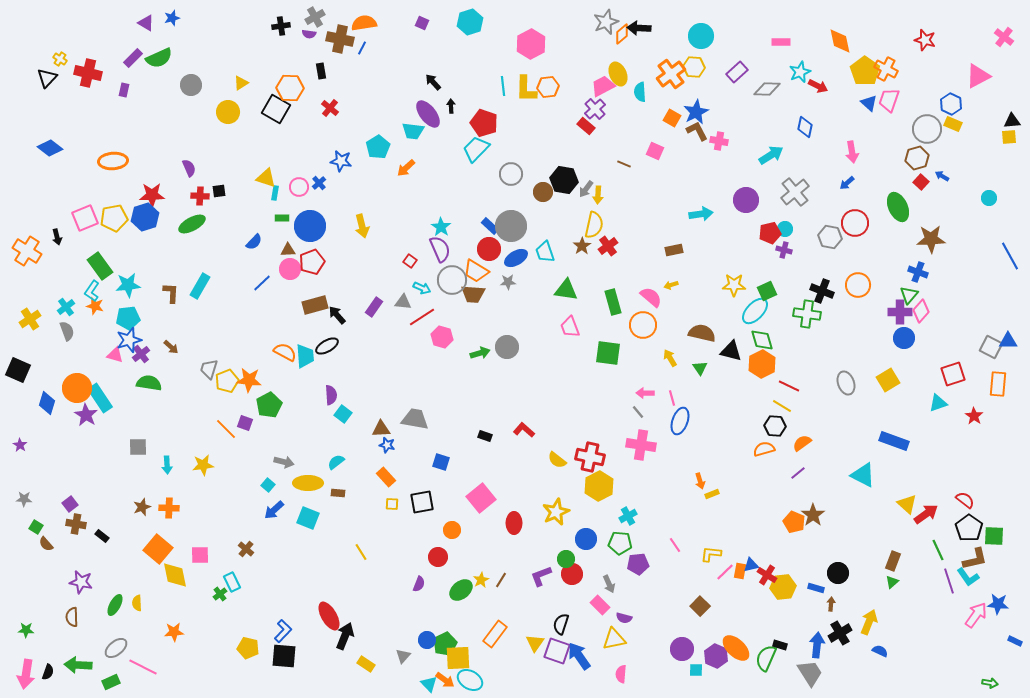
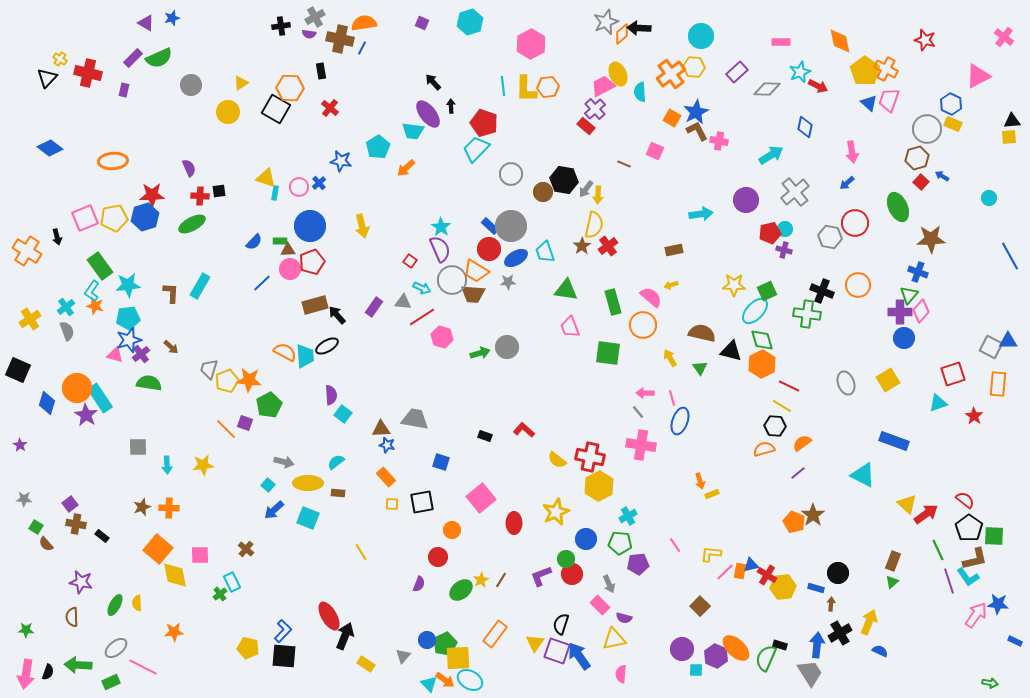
green rectangle at (282, 218): moved 2 px left, 23 px down
